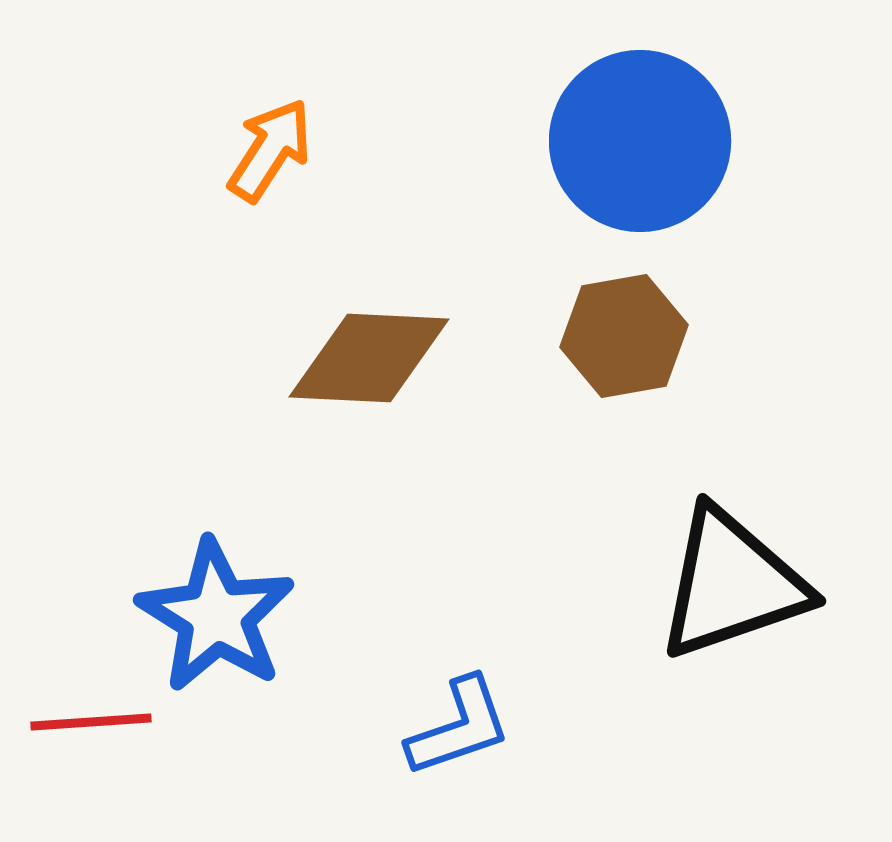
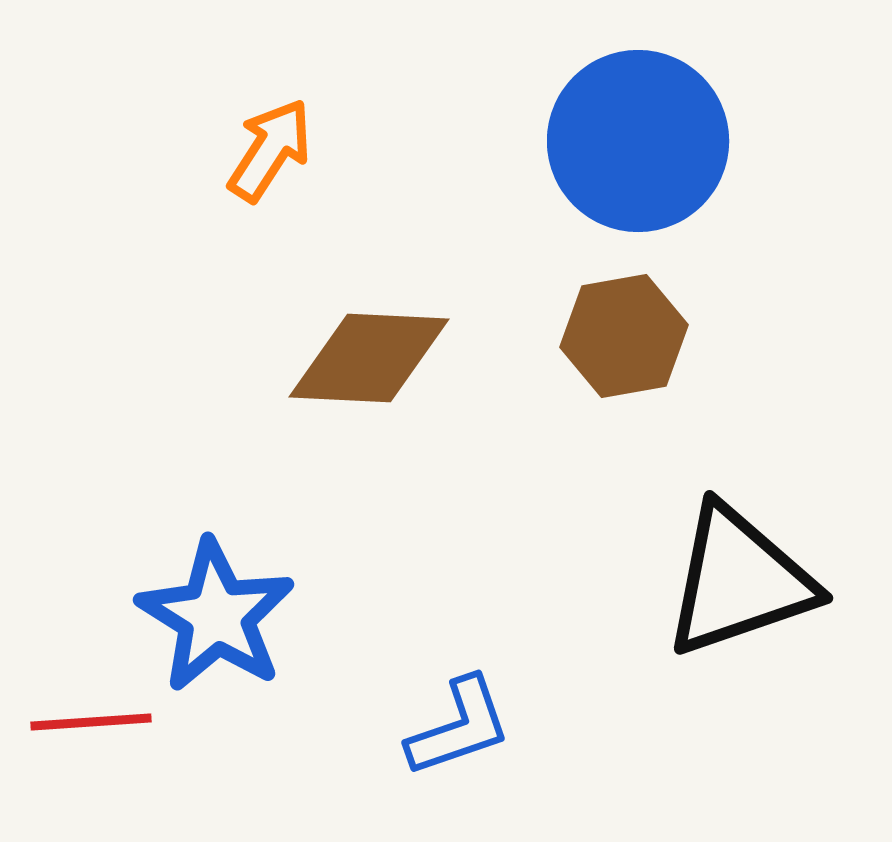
blue circle: moved 2 px left
black triangle: moved 7 px right, 3 px up
